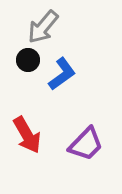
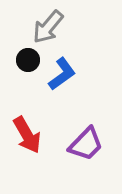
gray arrow: moved 5 px right
